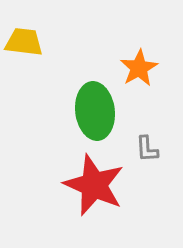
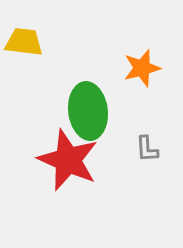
orange star: moved 3 px right; rotated 15 degrees clockwise
green ellipse: moved 7 px left
red star: moved 26 px left, 25 px up
